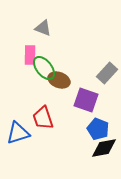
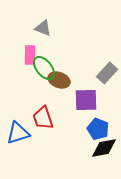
purple square: rotated 20 degrees counterclockwise
